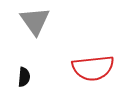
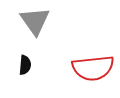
black semicircle: moved 1 px right, 12 px up
